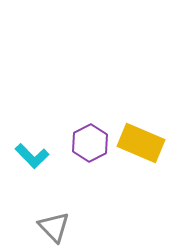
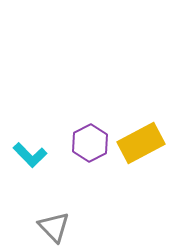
yellow rectangle: rotated 51 degrees counterclockwise
cyan L-shape: moved 2 px left, 1 px up
